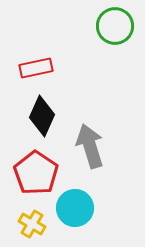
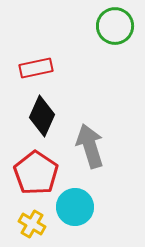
cyan circle: moved 1 px up
